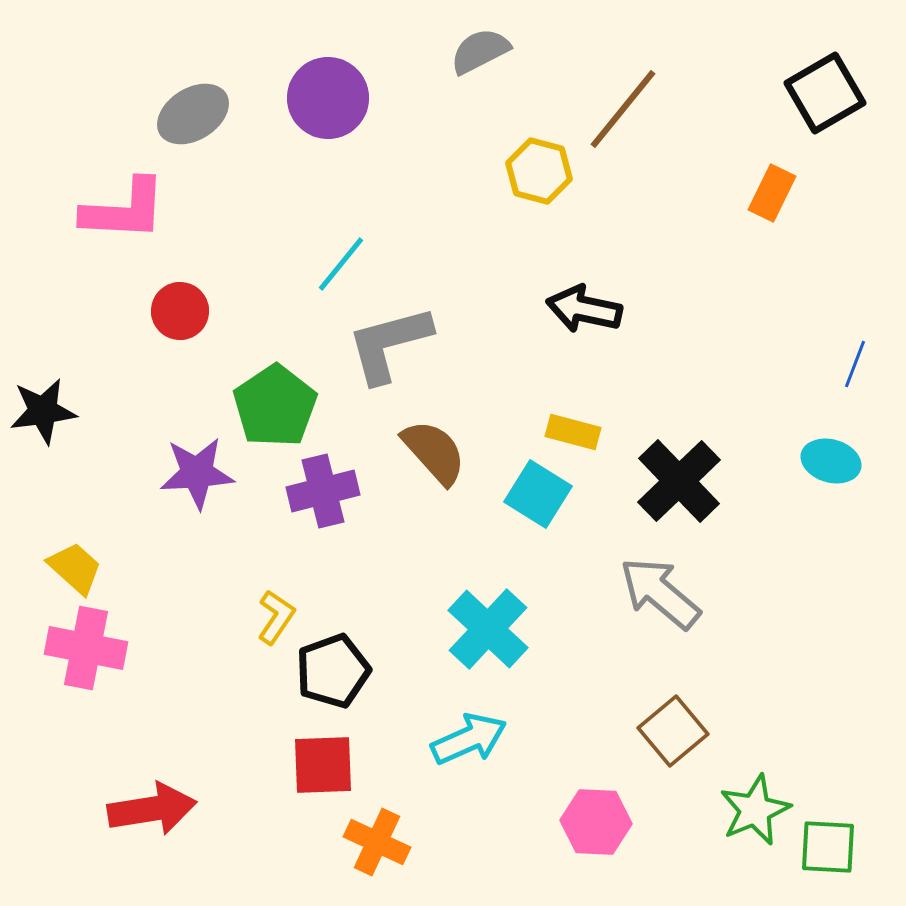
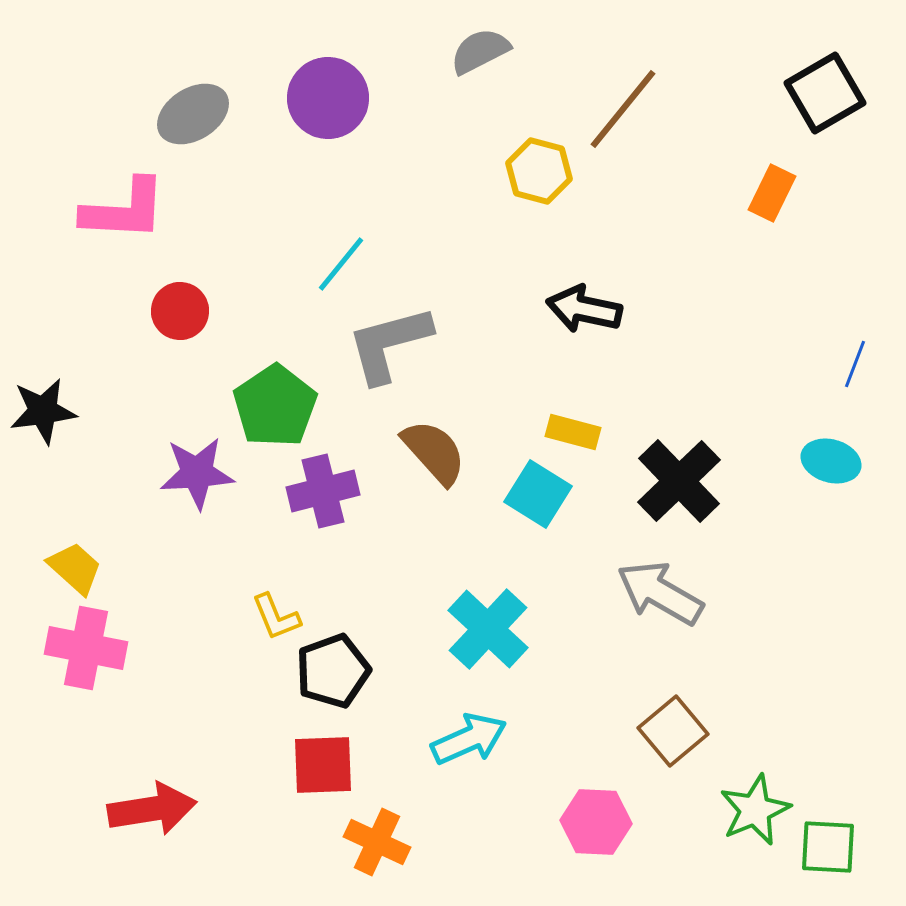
gray arrow: rotated 10 degrees counterclockwise
yellow L-shape: rotated 124 degrees clockwise
